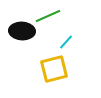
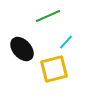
black ellipse: moved 18 px down; rotated 45 degrees clockwise
